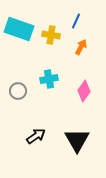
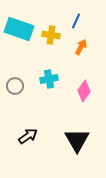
gray circle: moved 3 px left, 5 px up
black arrow: moved 8 px left
